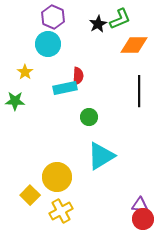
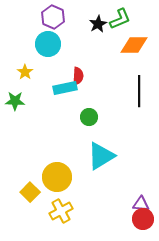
yellow square: moved 3 px up
purple triangle: moved 1 px right, 1 px up
